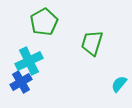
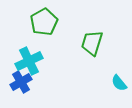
cyan semicircle: moved 1 px up; rotated 78 degrees counterclockwise
